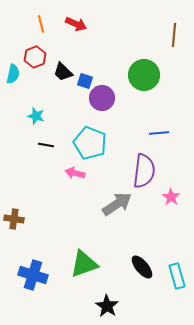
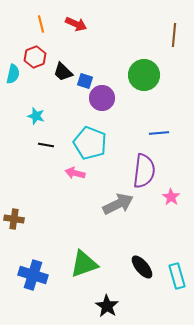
gray arrow: moved 1 px right; rotated 8 degrees clockwise
